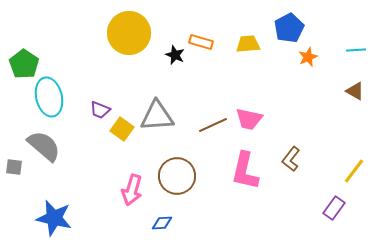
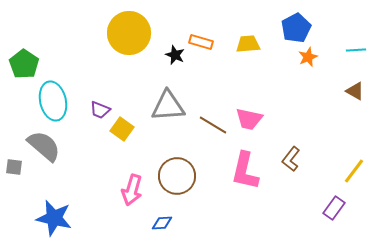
blue pentagon: moved 7 px right
cyan ellipse: moved 4 px right, 4 px down
gray triangle: moved 11 px right, 10 px up
brown line: rotated 56 degrees clockwise
